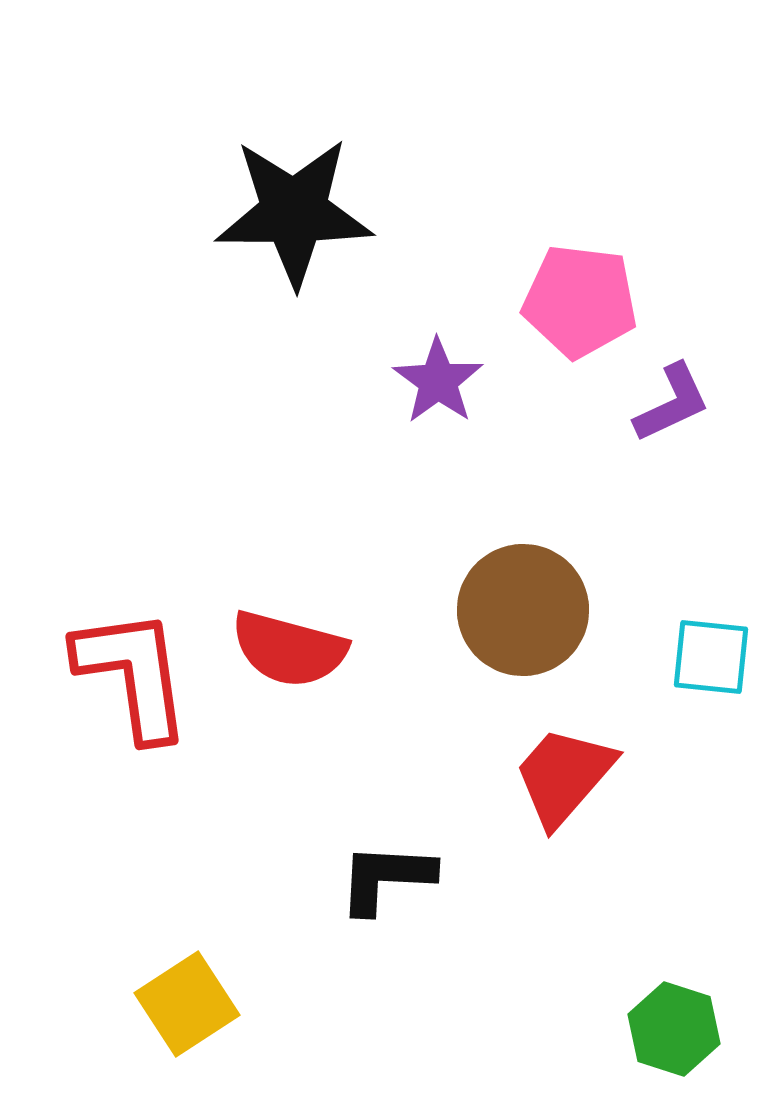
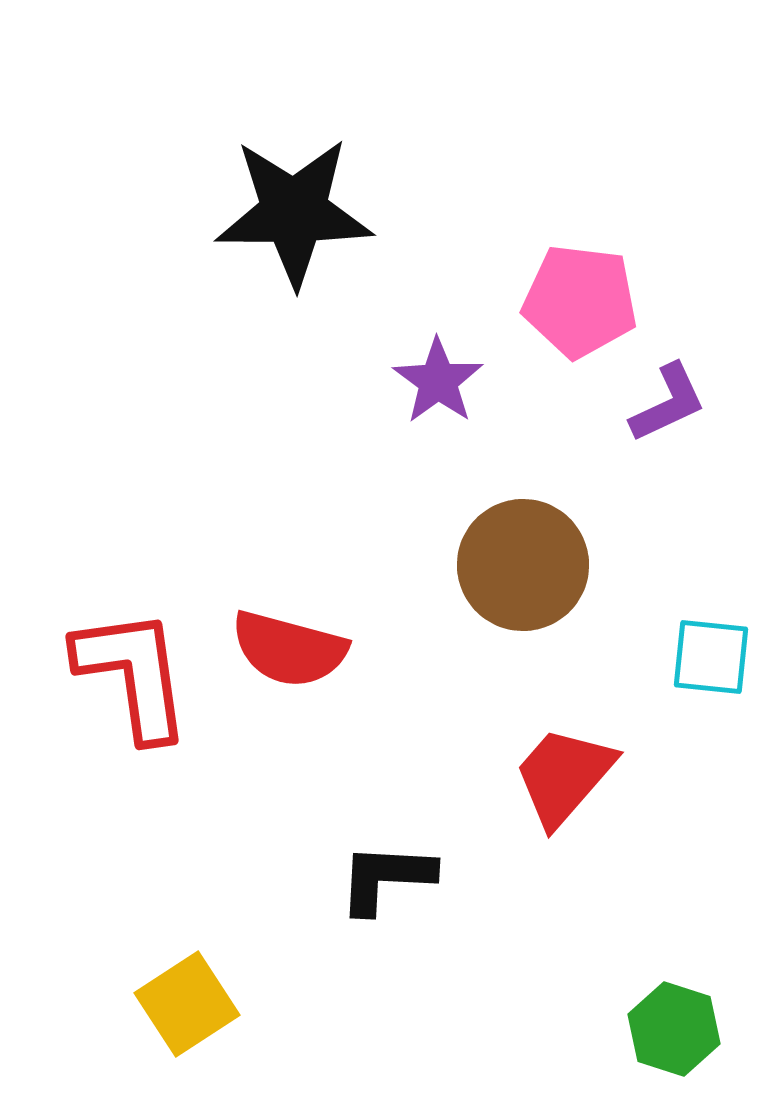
purple L-shape: moved 4 px left
brown circle: moved 45 px up
